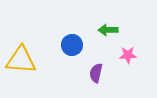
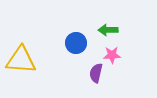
blue circle: moved 4 px right, 2 px up
pink star: moved 16 px left
